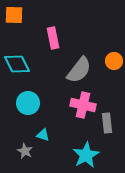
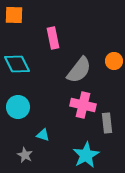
cyan circle: moved 10 px left, 4 px down
gray star: moved 4 px down
